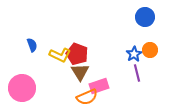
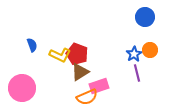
brown triangle: rotated 30 degrees clockwise
